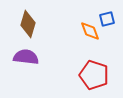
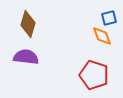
blue square: moved 2 px right, 1 px up
orange diamond: moved 12 px right, 5 px down
